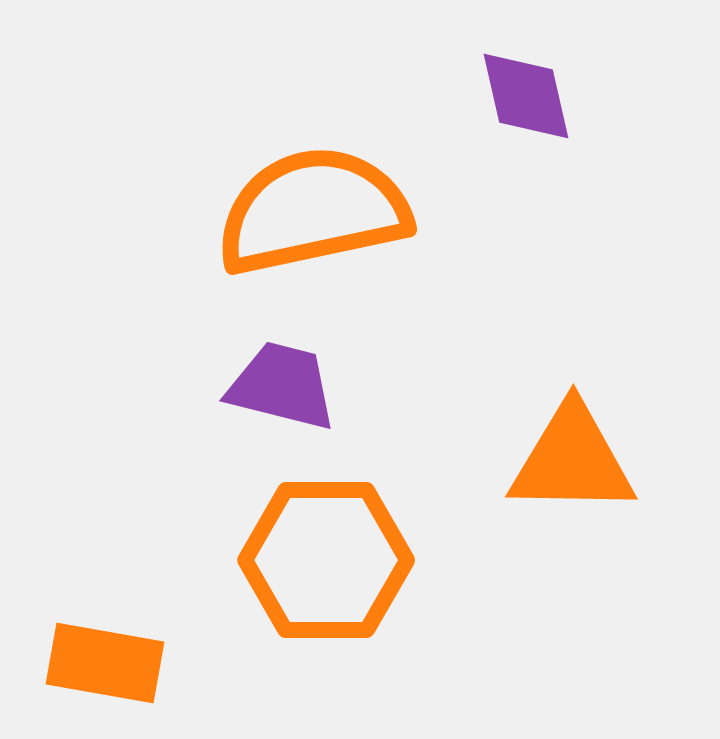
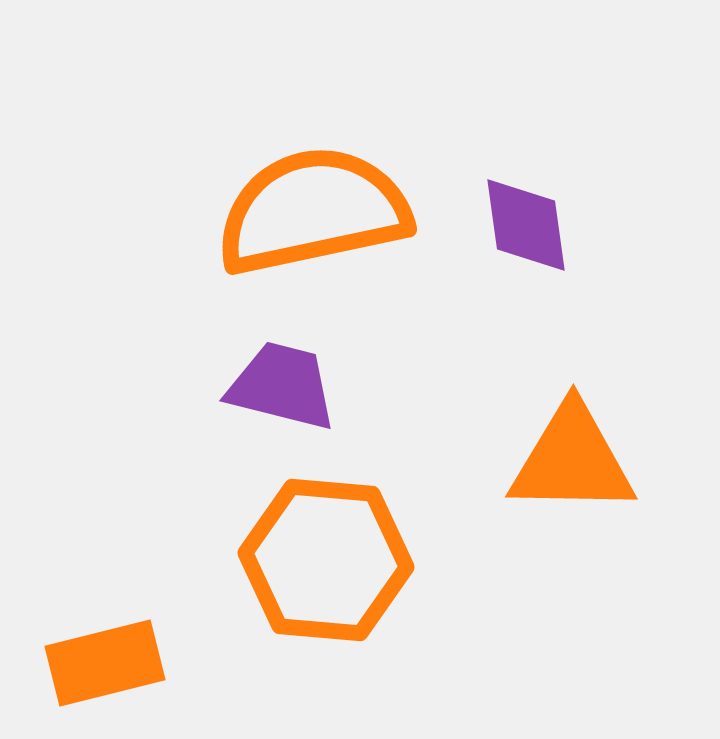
purple diamond: moved 129 px down; rotated 5 degrees clockwise
orange hexagon: rotated 5 degrees clockwise
orange rectangle: rotated 24 degrees counterclockwise
